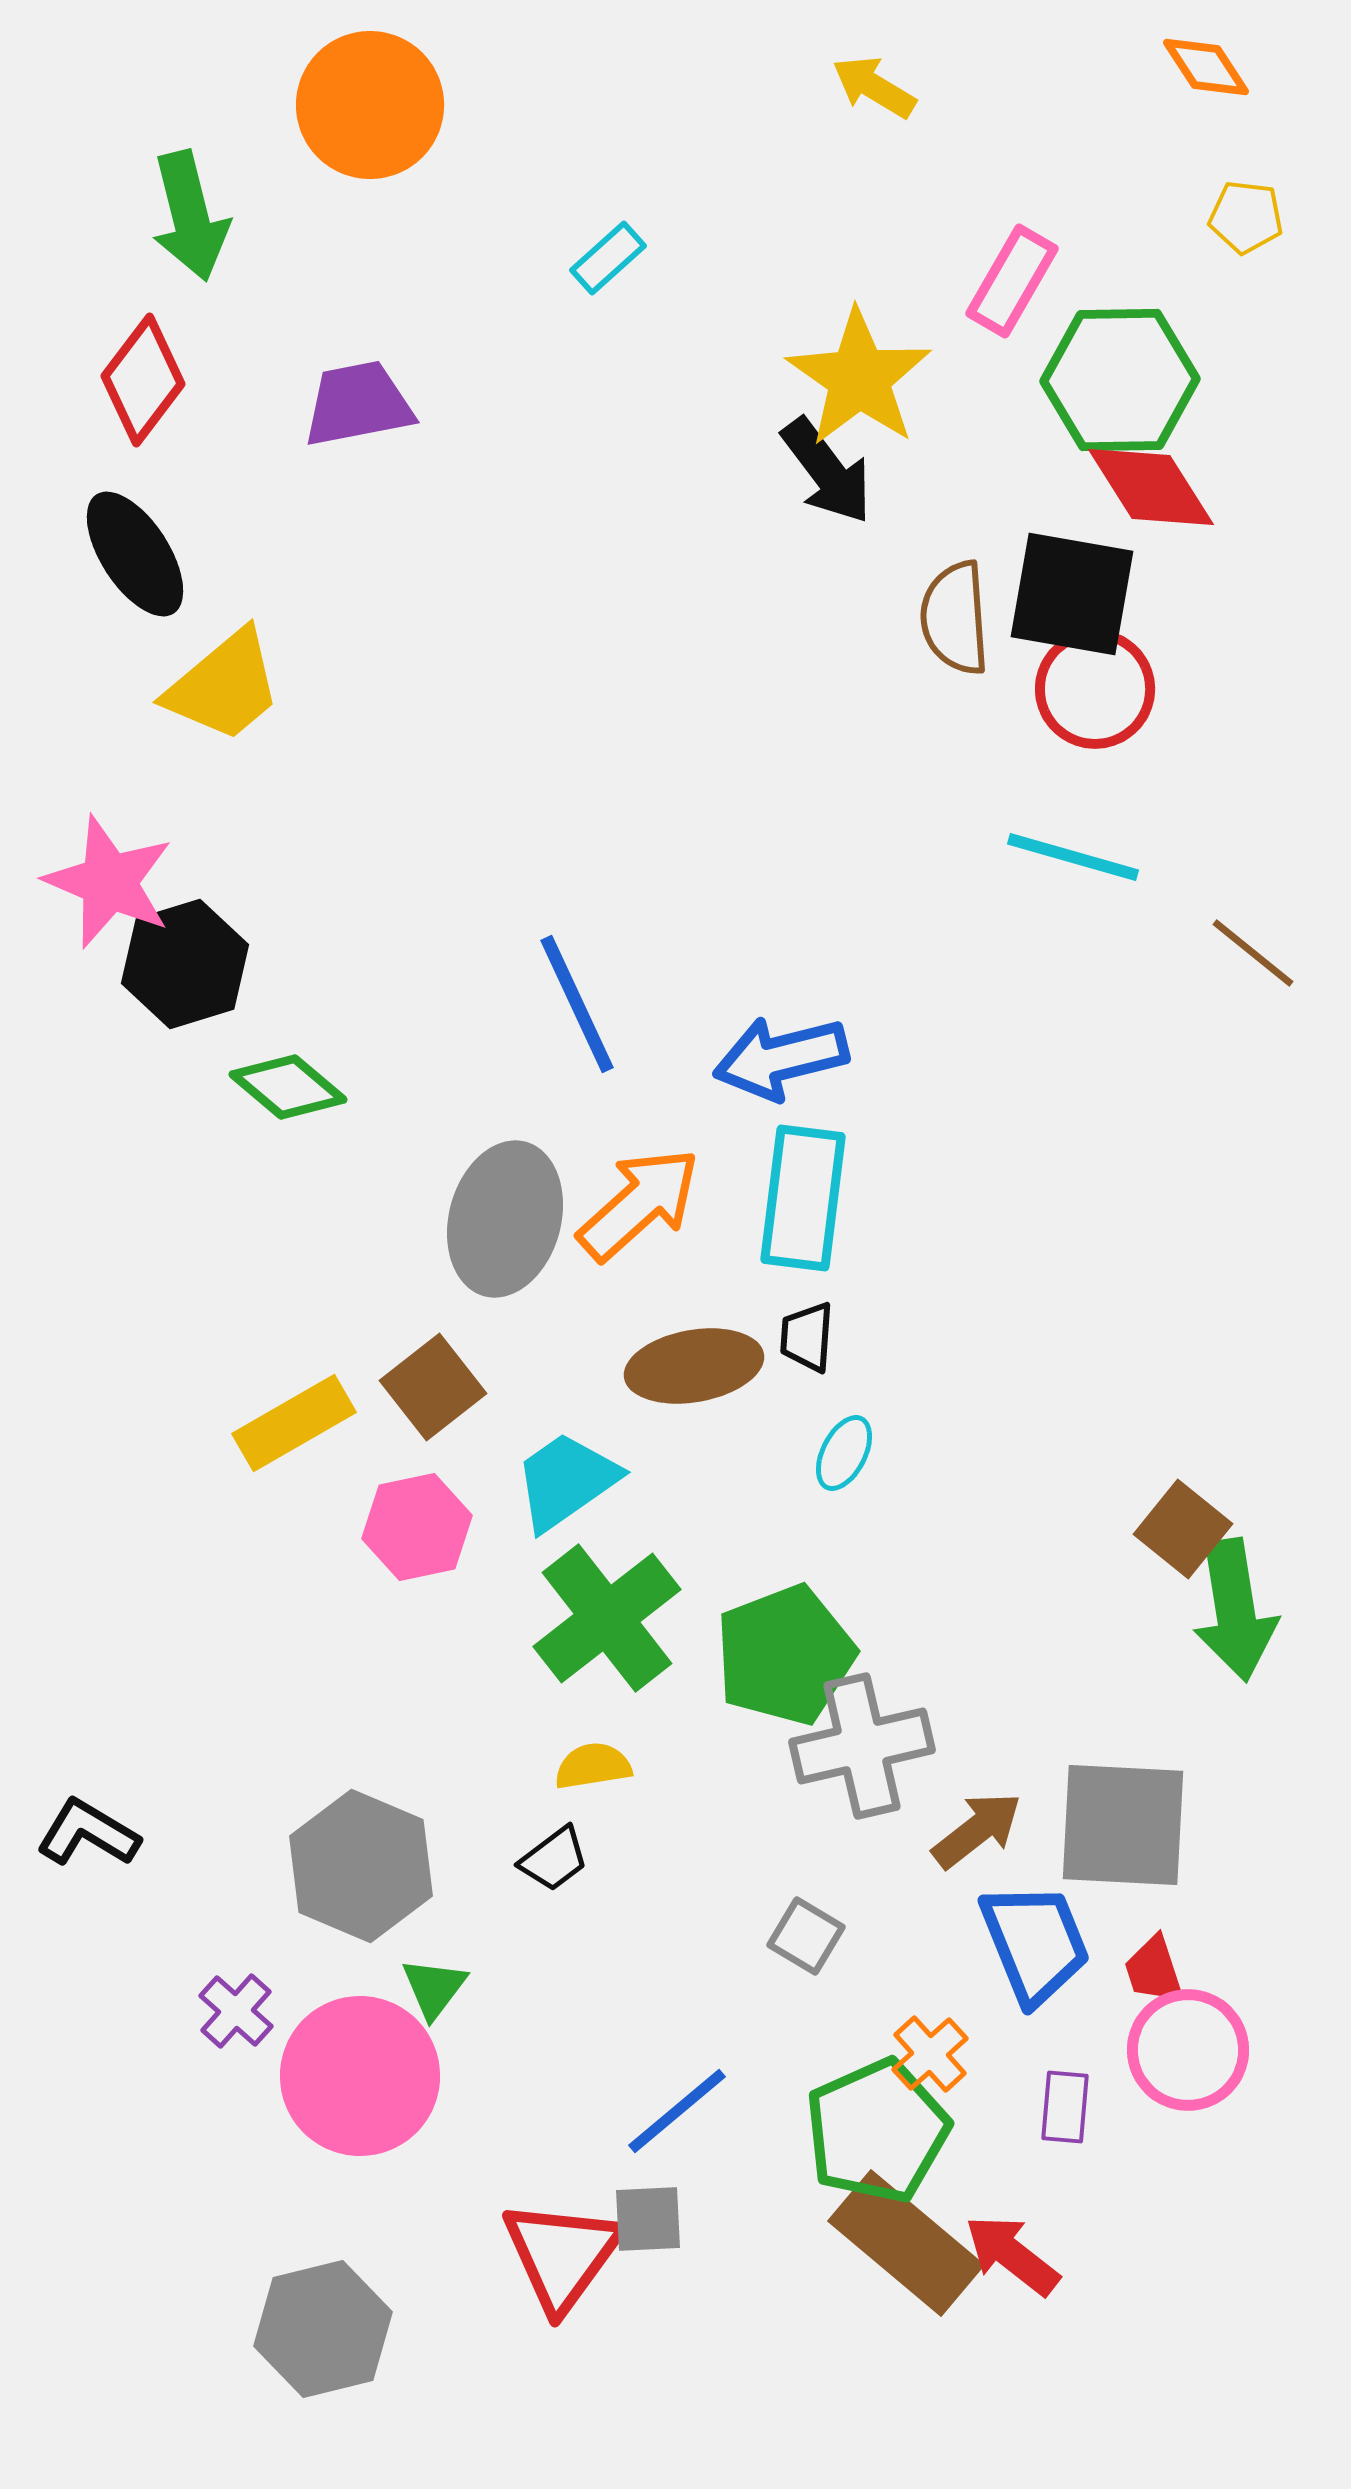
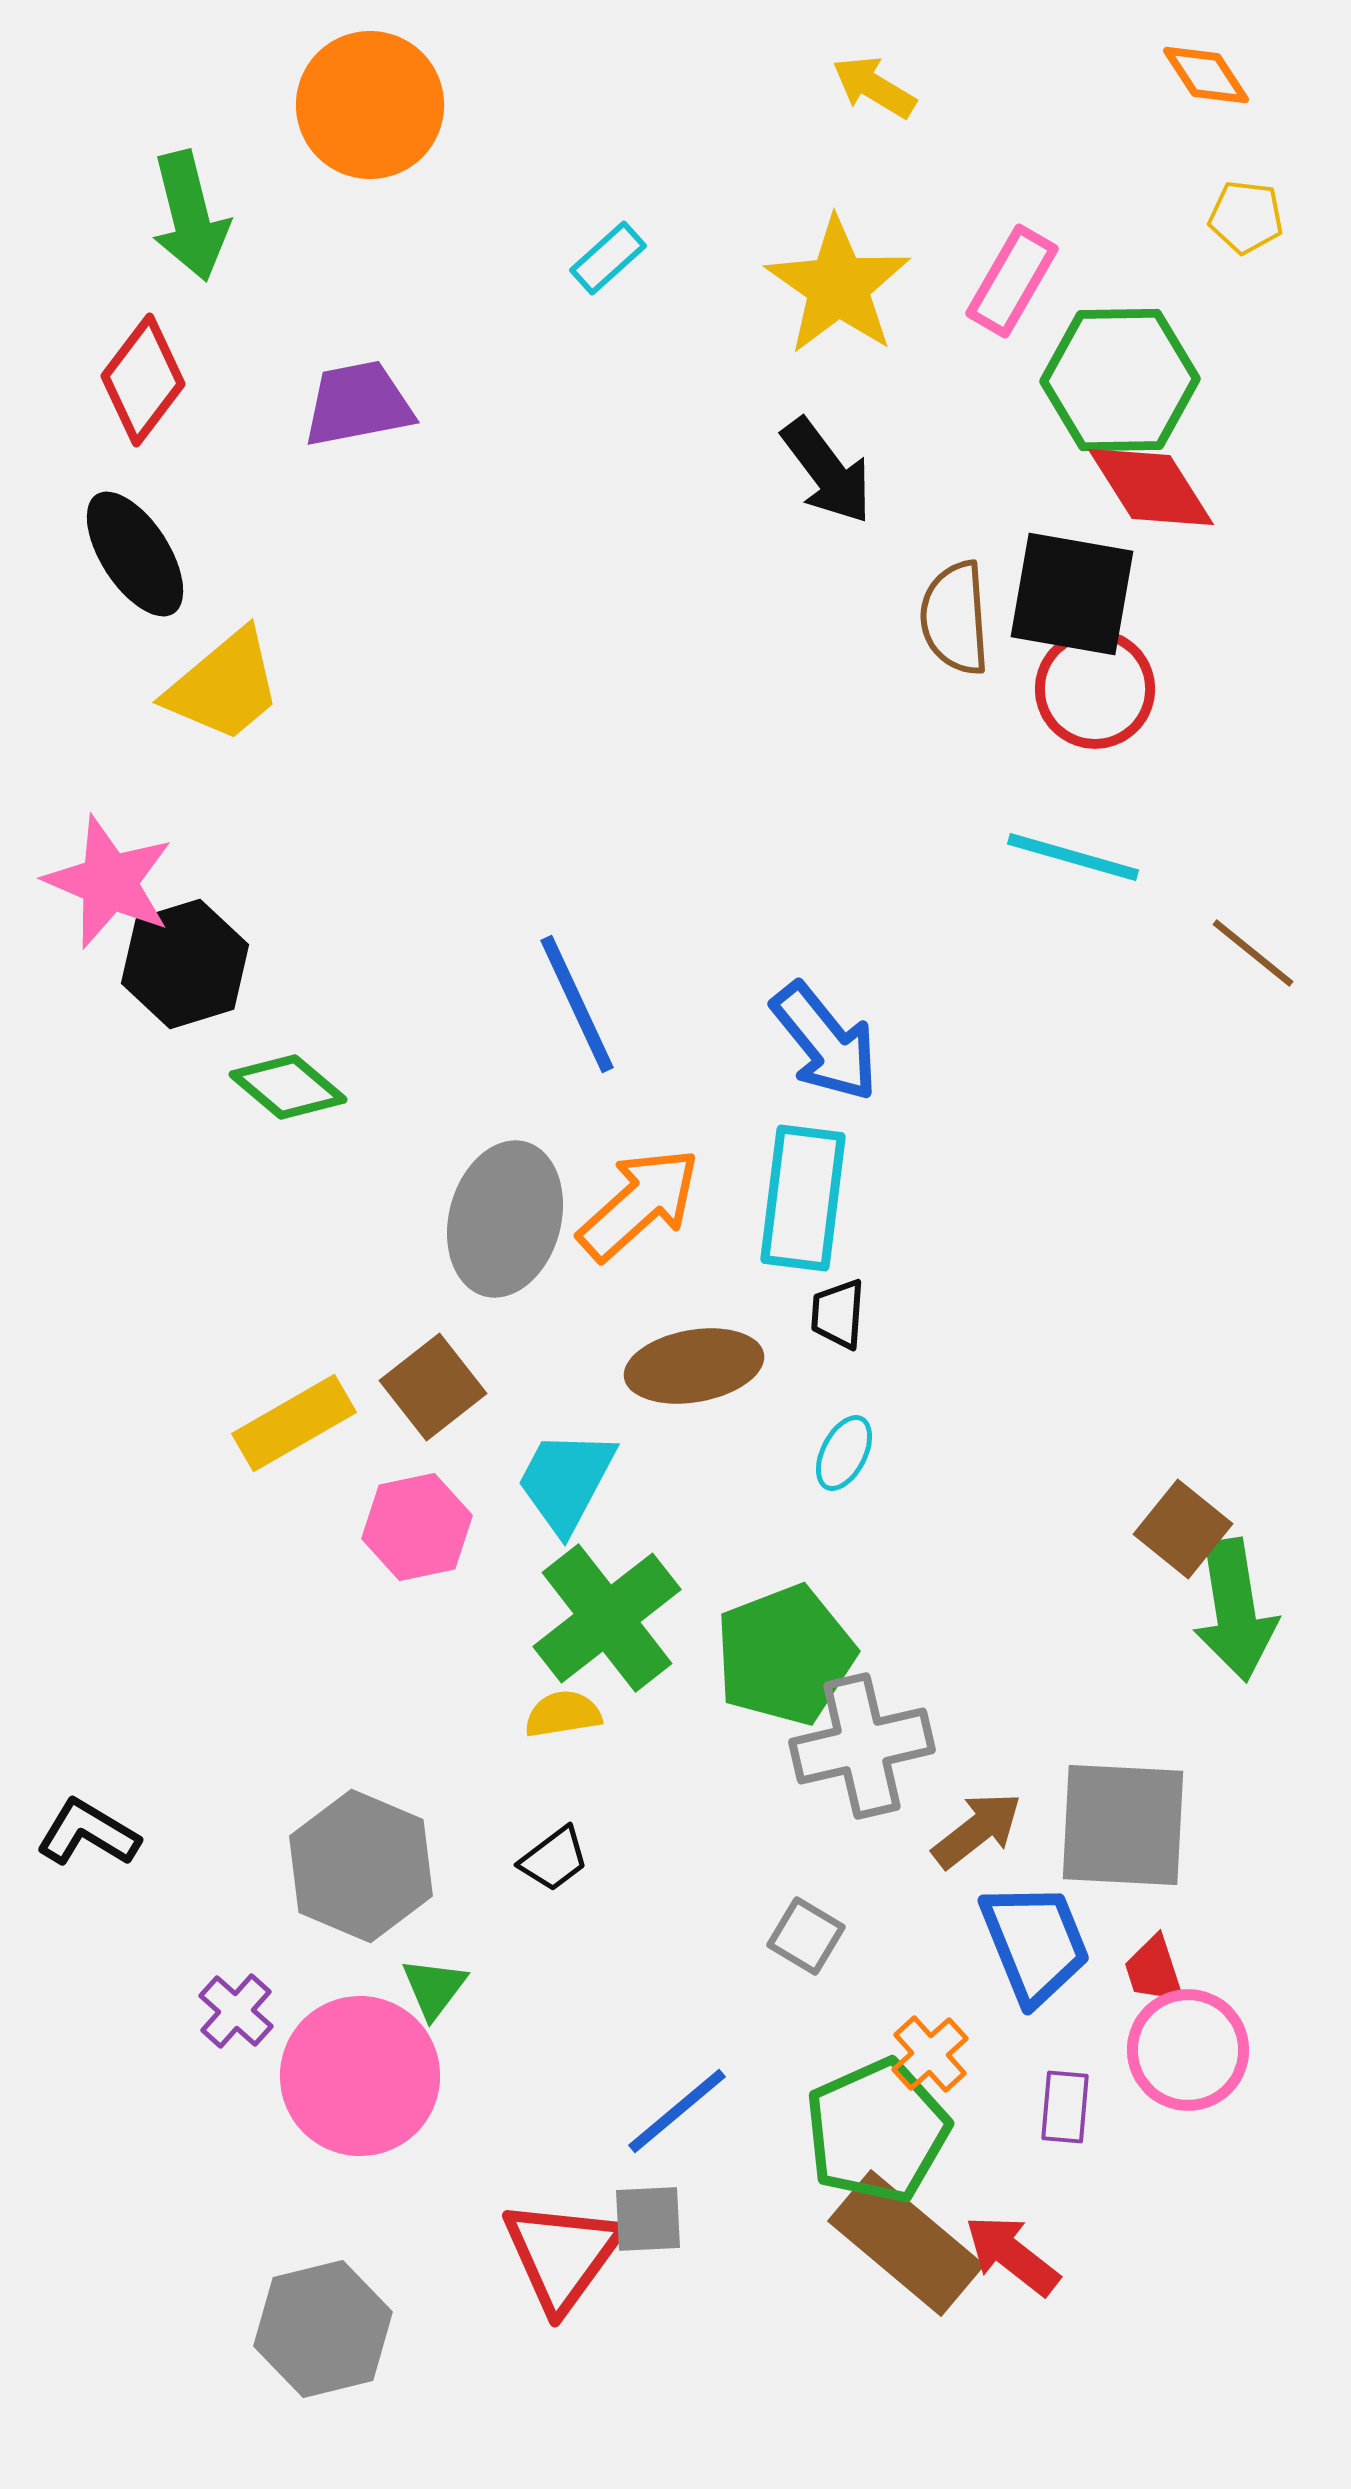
orange diamond at (1206, 67): moved 8 px down
yellow star at (859, 378): moved 21 px left, 92 px up
blue arrow at (781, 1058): moved 44 px right, 16 px up; rotated 115 degrees counterclockwise
black trapezoid at (807, 1337): moved 31 px right, 23 px up
cyan trapezoid at (566, 1481): rotated 27 degrees counterclockwise
yellow semicircle at (593, 1766): moved 30 px left, 52 px up
